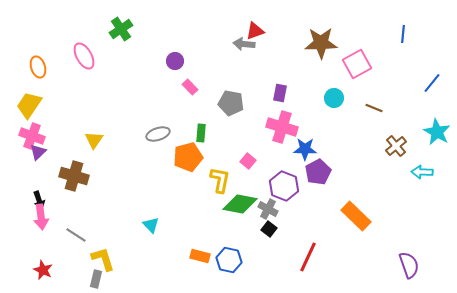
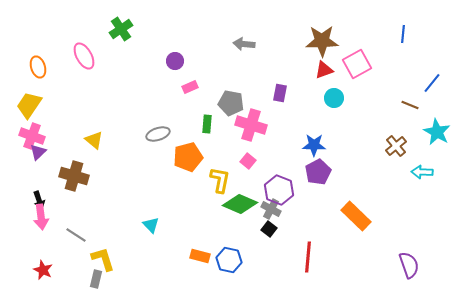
red triangle at (255, 31): moved 69 px right, 39 px down
brown star at (321, 43): moved 1 px right, 2 px up
pink rectangle at (190, 87): rotated 70 degrees counterclockwise
brown line at (374, 108): moved 36 px right, 3 px up
pink cross at (282, 127): moved 31 px left, 2 px up
green rectangle at (201, 133): moved 6 px right, 9 px up
yellow triangle at (94, 140): rotated 24 degrees counterclockwise
blue star at (305, 149): moved 9 px right, 4 px up
purple hexagon at (284, 186): moved 5 px left, 4 px down
green diamond at (240, 204): rotated 12 degrees clockwise
gray cross at (268, 209): moved 3 px right
red line at (308, 257): rotated 20 degrees counterclockwise
